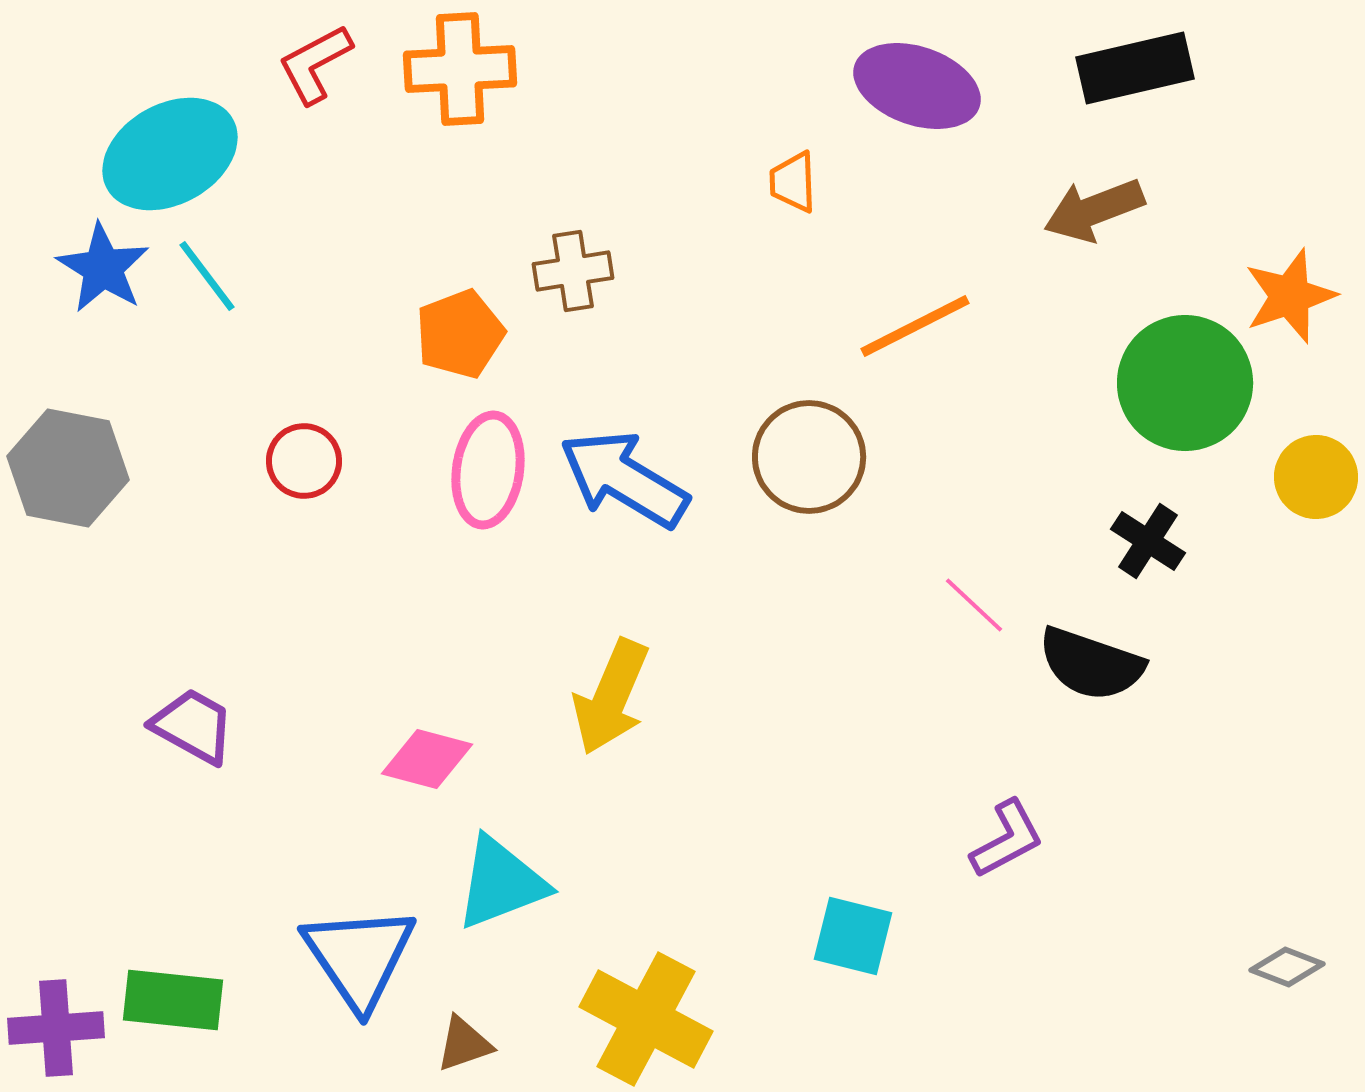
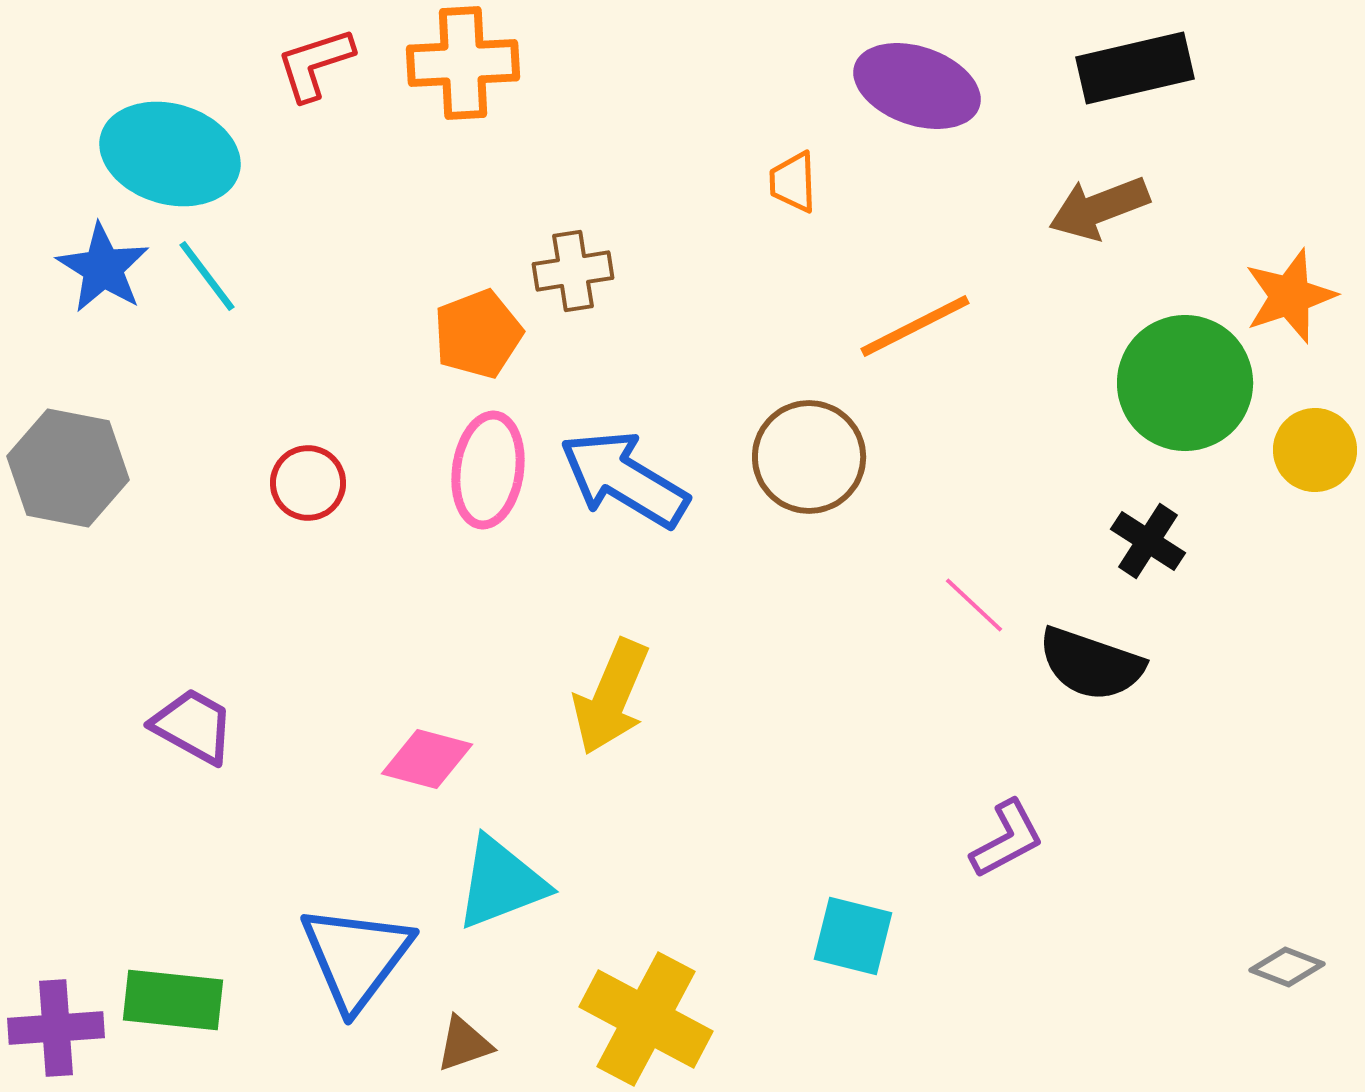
red L-shape: rotated 10 degrees clockwise
orange cross: moved 3 px right, 6 px up
cyan ellipse: rotated 45 degrees clockwise
brown arrow: moved 5 px right, 2 px up
orange pentagon: moved 18 px right
red circle: moved 4 px right, 22 px down
yellow circle: moved 1 px left, 27 px up
blue triangle: moved 3 px left; rotated 11 degrees clockwise
